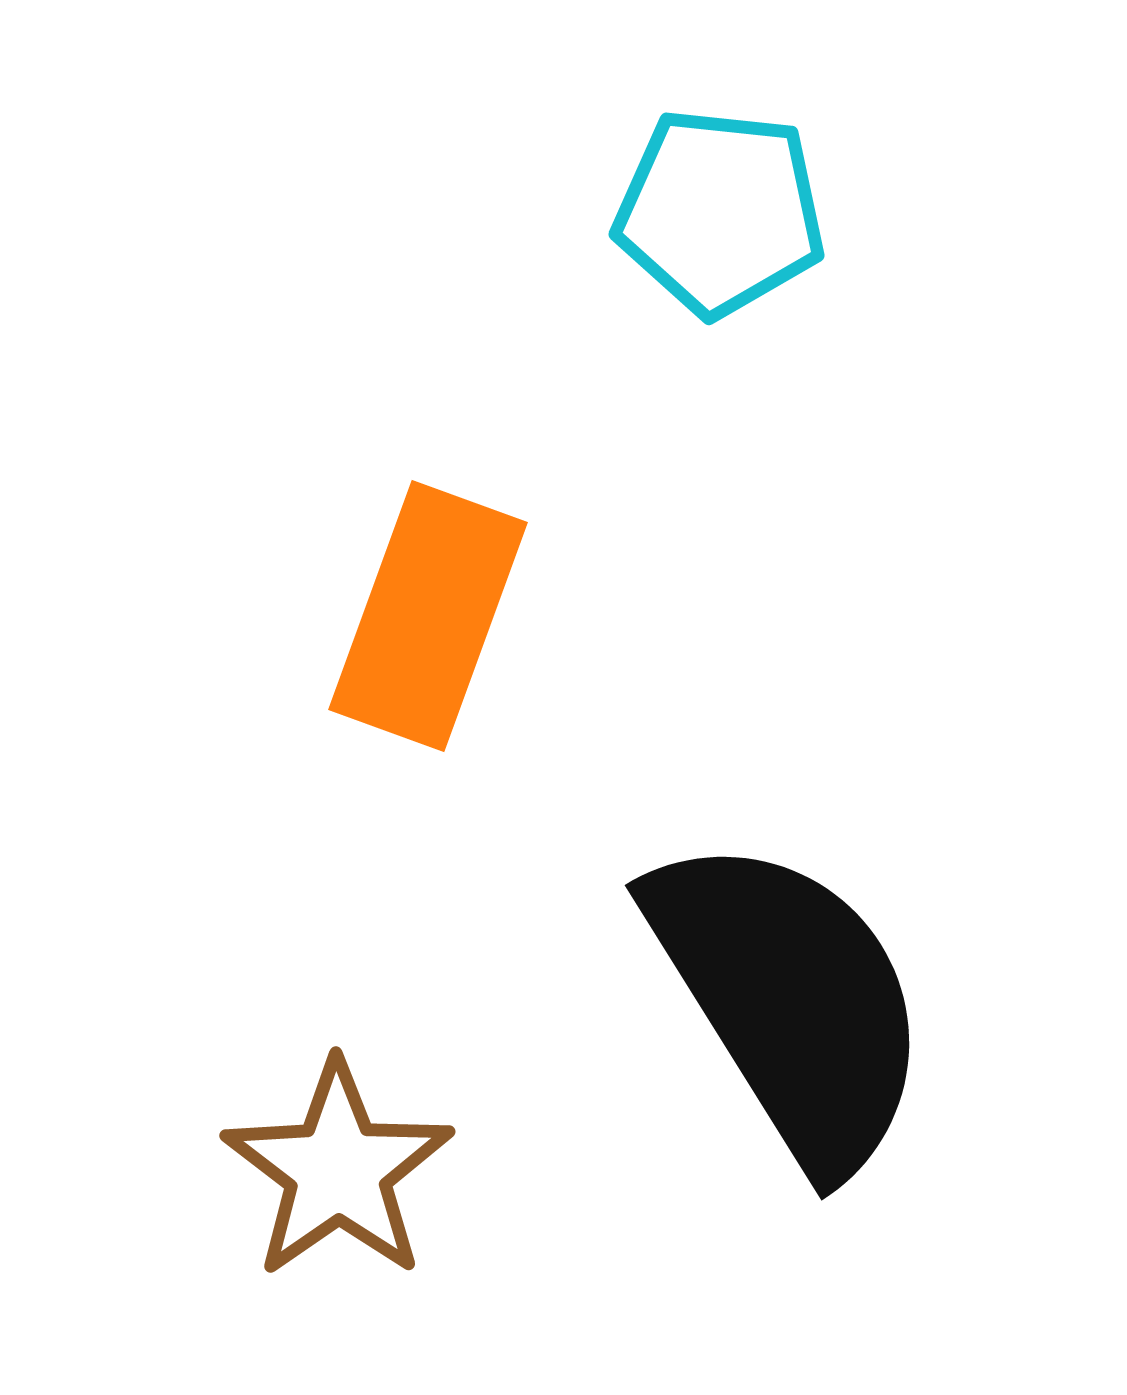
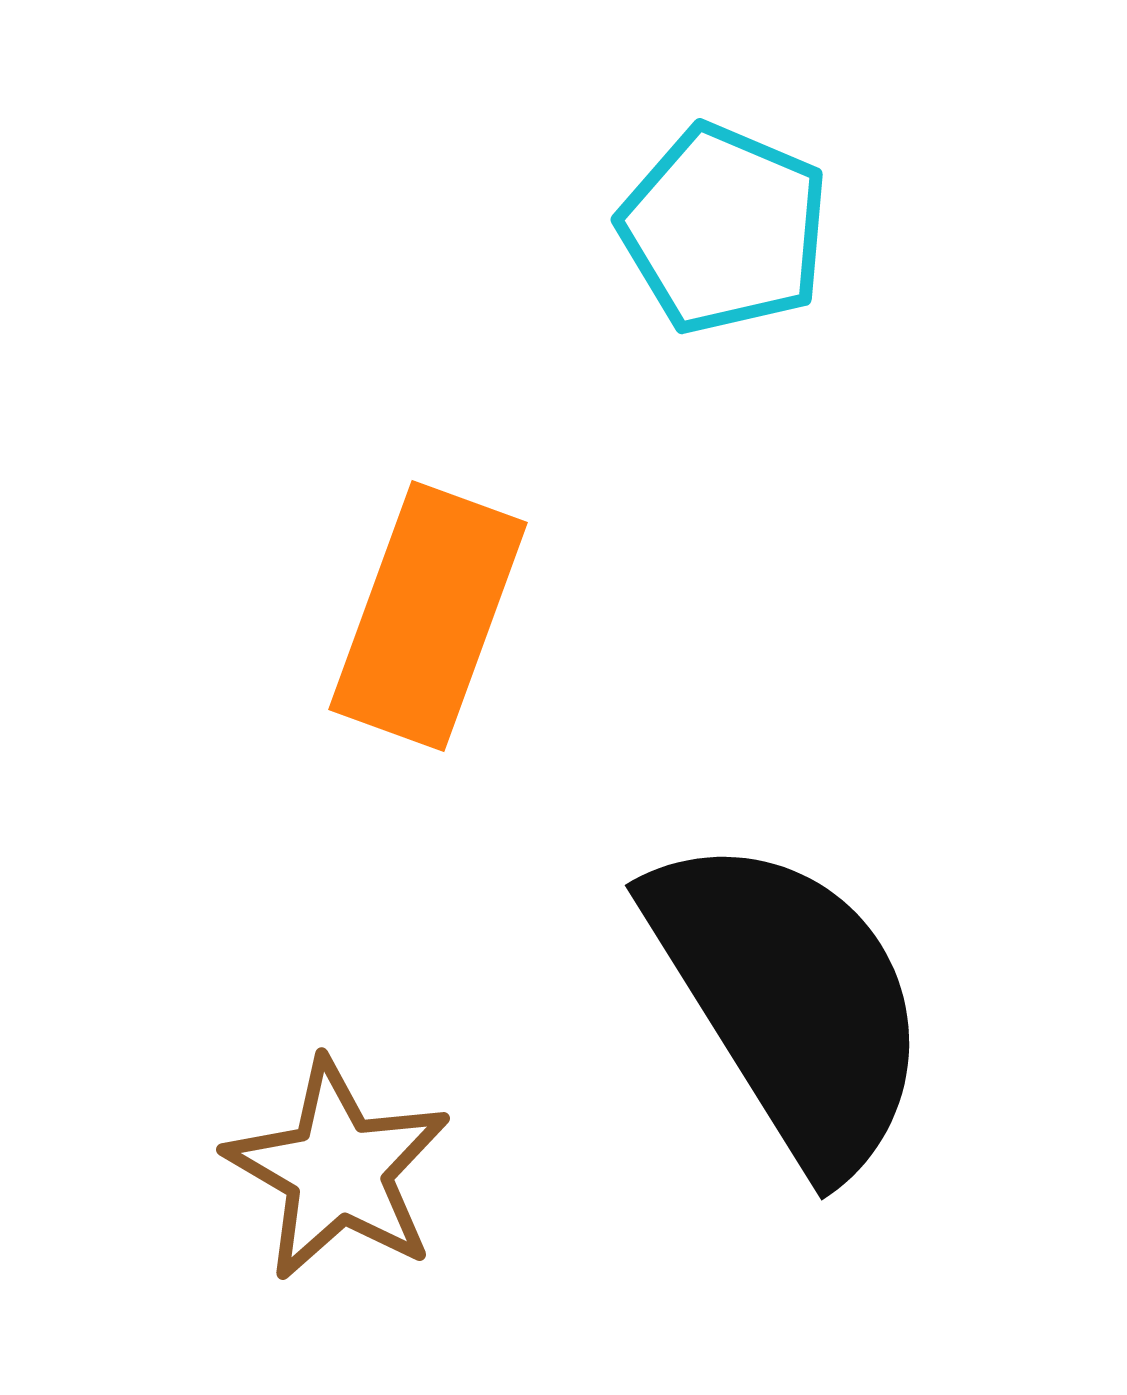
cyan pentagon: moved 4 px right, 17 px down; rotated 17 degrees clockwise
brown star: rotated 7 degrees counterclockwise
